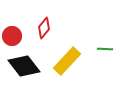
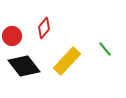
green line: rotated 49 degrees clockwise
